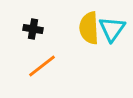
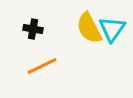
yellow semicircle: rotated 24 degrees counterclockwise
orange line: rotated 12 degrees clockwise
